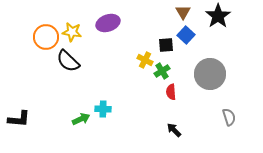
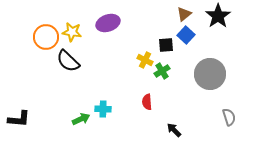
brown triangle: moved 1 px right, 2 px down; rotated 21 degrees clockwise
red semicircle: moved 24 px left, 10 px down
